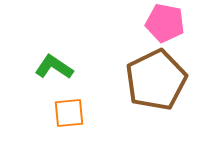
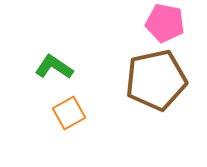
brown pentagon: rotated 14 degrees clockwise
orange square: rotated 24 degrees counterclockwise
